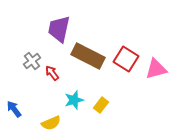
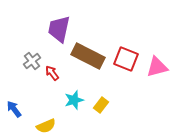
red square: rotated 10 degrees counterclockwise
pink triangle: moved 1 px right, 2 px up
yellow semicircle: moved 5 px left, 3 px down
